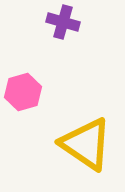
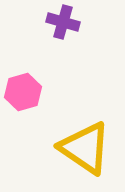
yellow triangle: moved 1 px left, 4 px down
